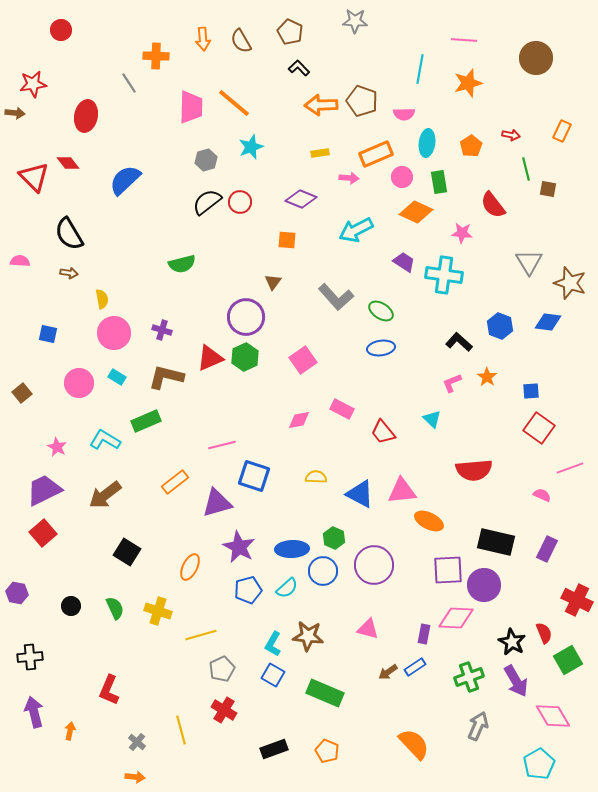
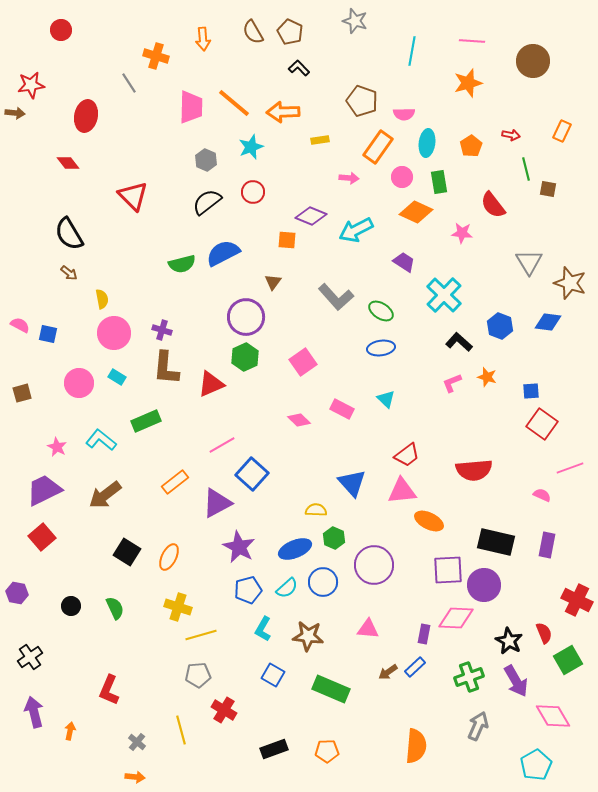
gray star at (355, 21): rotated 15 degrees clockwise
pink line at (464, 40): moved 8 px right, 1 px down
brown semicircle at (241, 41): moved 12 px right, 9 px up
orange cross at (156, 56): rotated 15 degrees clockwise
brown circle at (536, 58): moved 3 px left, 3 px down
cyan line at (420, 69): moved 8 px left, 18 px up
red star at (33, 84): moved 2 px left, 1 px down
orange arrow at (321, 105): moved 38 px left, 7 px down
yellow rectangle at (320, 153): moved 13 px up
orange rectangle at (376, 154): moved 2 px right, 7 px up; rotated 32 degrees counterclockwise
gray hexagon at (206, 160): rotated 20 degrees counterclockwise
red triangle at (34, 177): moved 99 px right, 19 px down
blue semicircle at (125, 180): moved 98 px right, 73 px down; rotated 16 degrees clockwise
purple diamond at (301, 199): moved 10 px right, 17 px down
red circle at (240, 202): moved 13 px right, 10 px up
pink semicircle at (20, 261): moved 64 px down; rotated 24 degrees clockwise
brown arrow at (69, 273): rotated 30 degrees clockwise
cyan cross at (444, 275): moved 20 px down; rotated 36 degrees clockwise
red triangle at (210, 358): moved 1 px right, 26 px down
pink square at (303, 360): moved 2 px down
brown L-shape at (166, 377): moved 9 px up; rotated 99 degrees counterclockwise
orange star at (487, 377): rotated 18 degrees counterclockwise
brown square at (22, 393): rotated 24 degrees clockwise
cyan triangle at (432, 419): moved 46 px left, 20 px up
pink diamond at (299, 420): rotated 55 degrees clockwise
red square at (539, 428): moved 3 px right, 4 px up
red trapezoid at (383, 432): moved 24 px right, 23 px down; rotated 88 degrees counterclockwise
cyan L-shape at (105, 440): moved 4 px left; rotated 8 degrees clockwise
pink line at (222, 445): rotated 16 degrees counterclockwise
blue square at (254, 476): moved 2 px left, 2 px up; rotated 24 degrees clockwise
yellow semicircle at (316, 477): moved 33 px down
blue triangle at (360, 494): moved 8 px left, 11 px up; rotated 20 degrees clockwise
purple triangle at (217, 503): rotated 12 degrees counterclockwise
red square at (43, 533): moved 1 px left, 4 px down
blue ellipse at (292, 549): moved 3 px right; rotated 20 degrees counterclockwise
purple rectangle at (547, 549): moved 4 px up; rotated 15 degrees counterclockwise
orange ellipse at (190, 567): moved 21 px left, 10 px up
blue circle at (323, 571): moved 11 px down
yellow cross at (158, 611): moved 20 px right, 4 px up
pink triangle at (368, 629): rotated 10 degrees counterclockwise
black star at (512, 642): moved 3 px left, 1 px up
cyan L-shape at (273, 644): moved 10 px left, 15 px up
black cross at (30, 657): rotated 30 degrees counterclockwise
blue rectangle at (415, 667): rotated 10 degrees counterclockwise
gray pentagon at (222, 669): moved 24 px left, 6 px down; rotated 20 degrees clockwise
green rectangle at (325, 693): moved 6 px right, 4 px up
orange semicircle at (414, 744): moved 2 px right, 2 px down; rotated 48 degrees clockwise
orange pentagon at (327, 751): rotated 25 degrees counterclockwise
cyan pentagon at (539, 764): moved 3 px left, 1 px down
